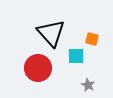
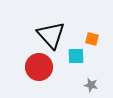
black triangle: moved 2 px down
red circle: moved 1 px right, 1 px up
gray star: moved 3 px right; rotated 16 degrees counterclockwise
